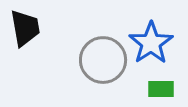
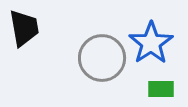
black trapezoid: moved 1 px left
gray circle: moved 1 px left, 2 px up
